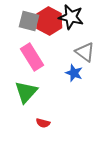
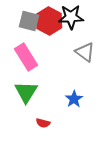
black star: rotated 15 degrees counterclockwise
pink rectangle: moved 6 px left
blue star: moved 26 px down; rotated 18 degrees clockwise
green triangle: rotated 10 degrees counterclockwise
